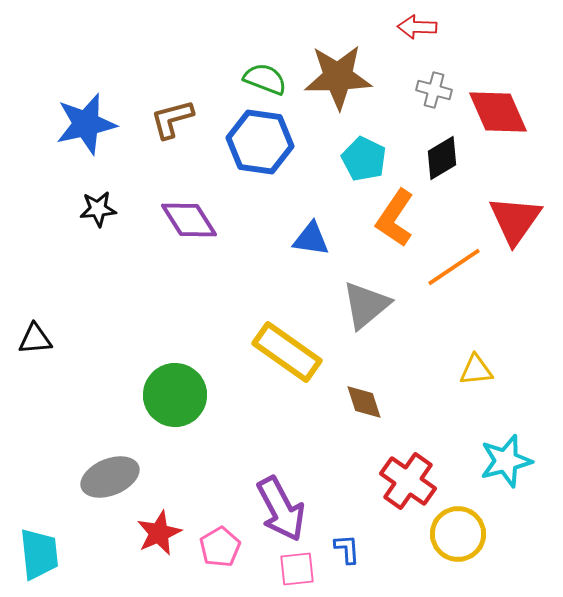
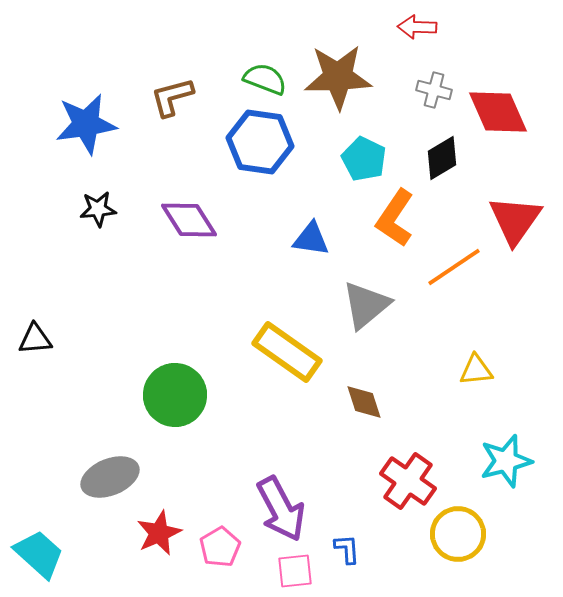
brown L-shape: moved 22 px up
blue star: rotated 4 degrees clockwise
cyan trapezoid: rotated 42 degrees counterclockwise
pink square: moved 2 px left, 2 px down
